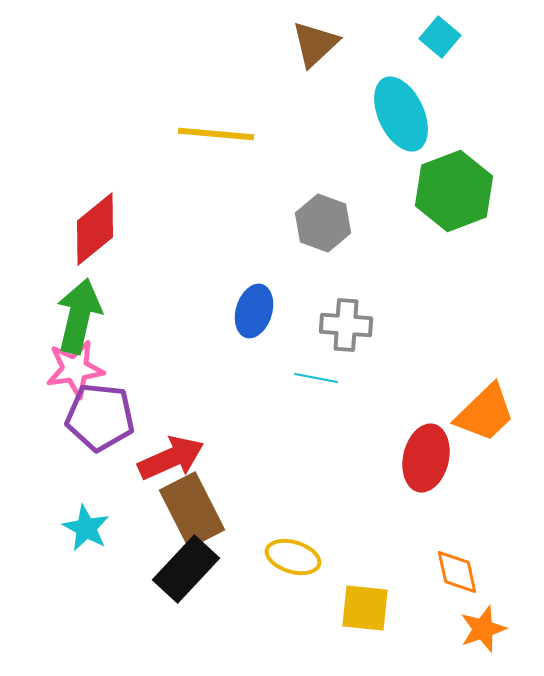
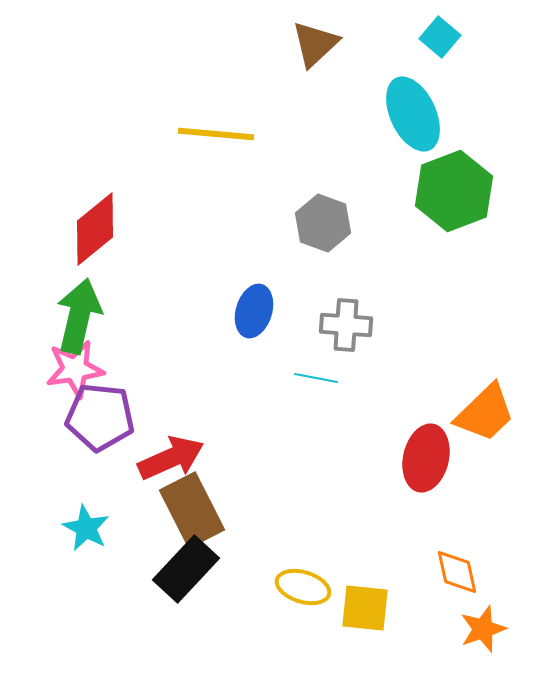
cyan ellipse: moved 12 px right
yellow ellipse: moved 10 px right, 30 px down
